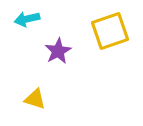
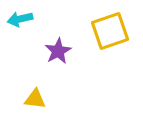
cyan arrow: moved 7 px left
yellow triangle: rotated 10 degrees counterclockwise
